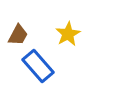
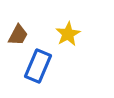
blue rectangle: rotated 64 degrees clockwise
